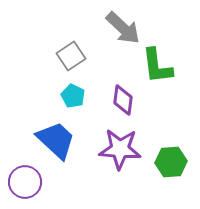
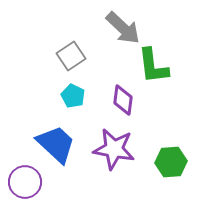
green L-shape: moved 4 px left
blue trapezoid: moved 4 px down
purple star: moved 6 px left; rotated 6 degrees clockwise
